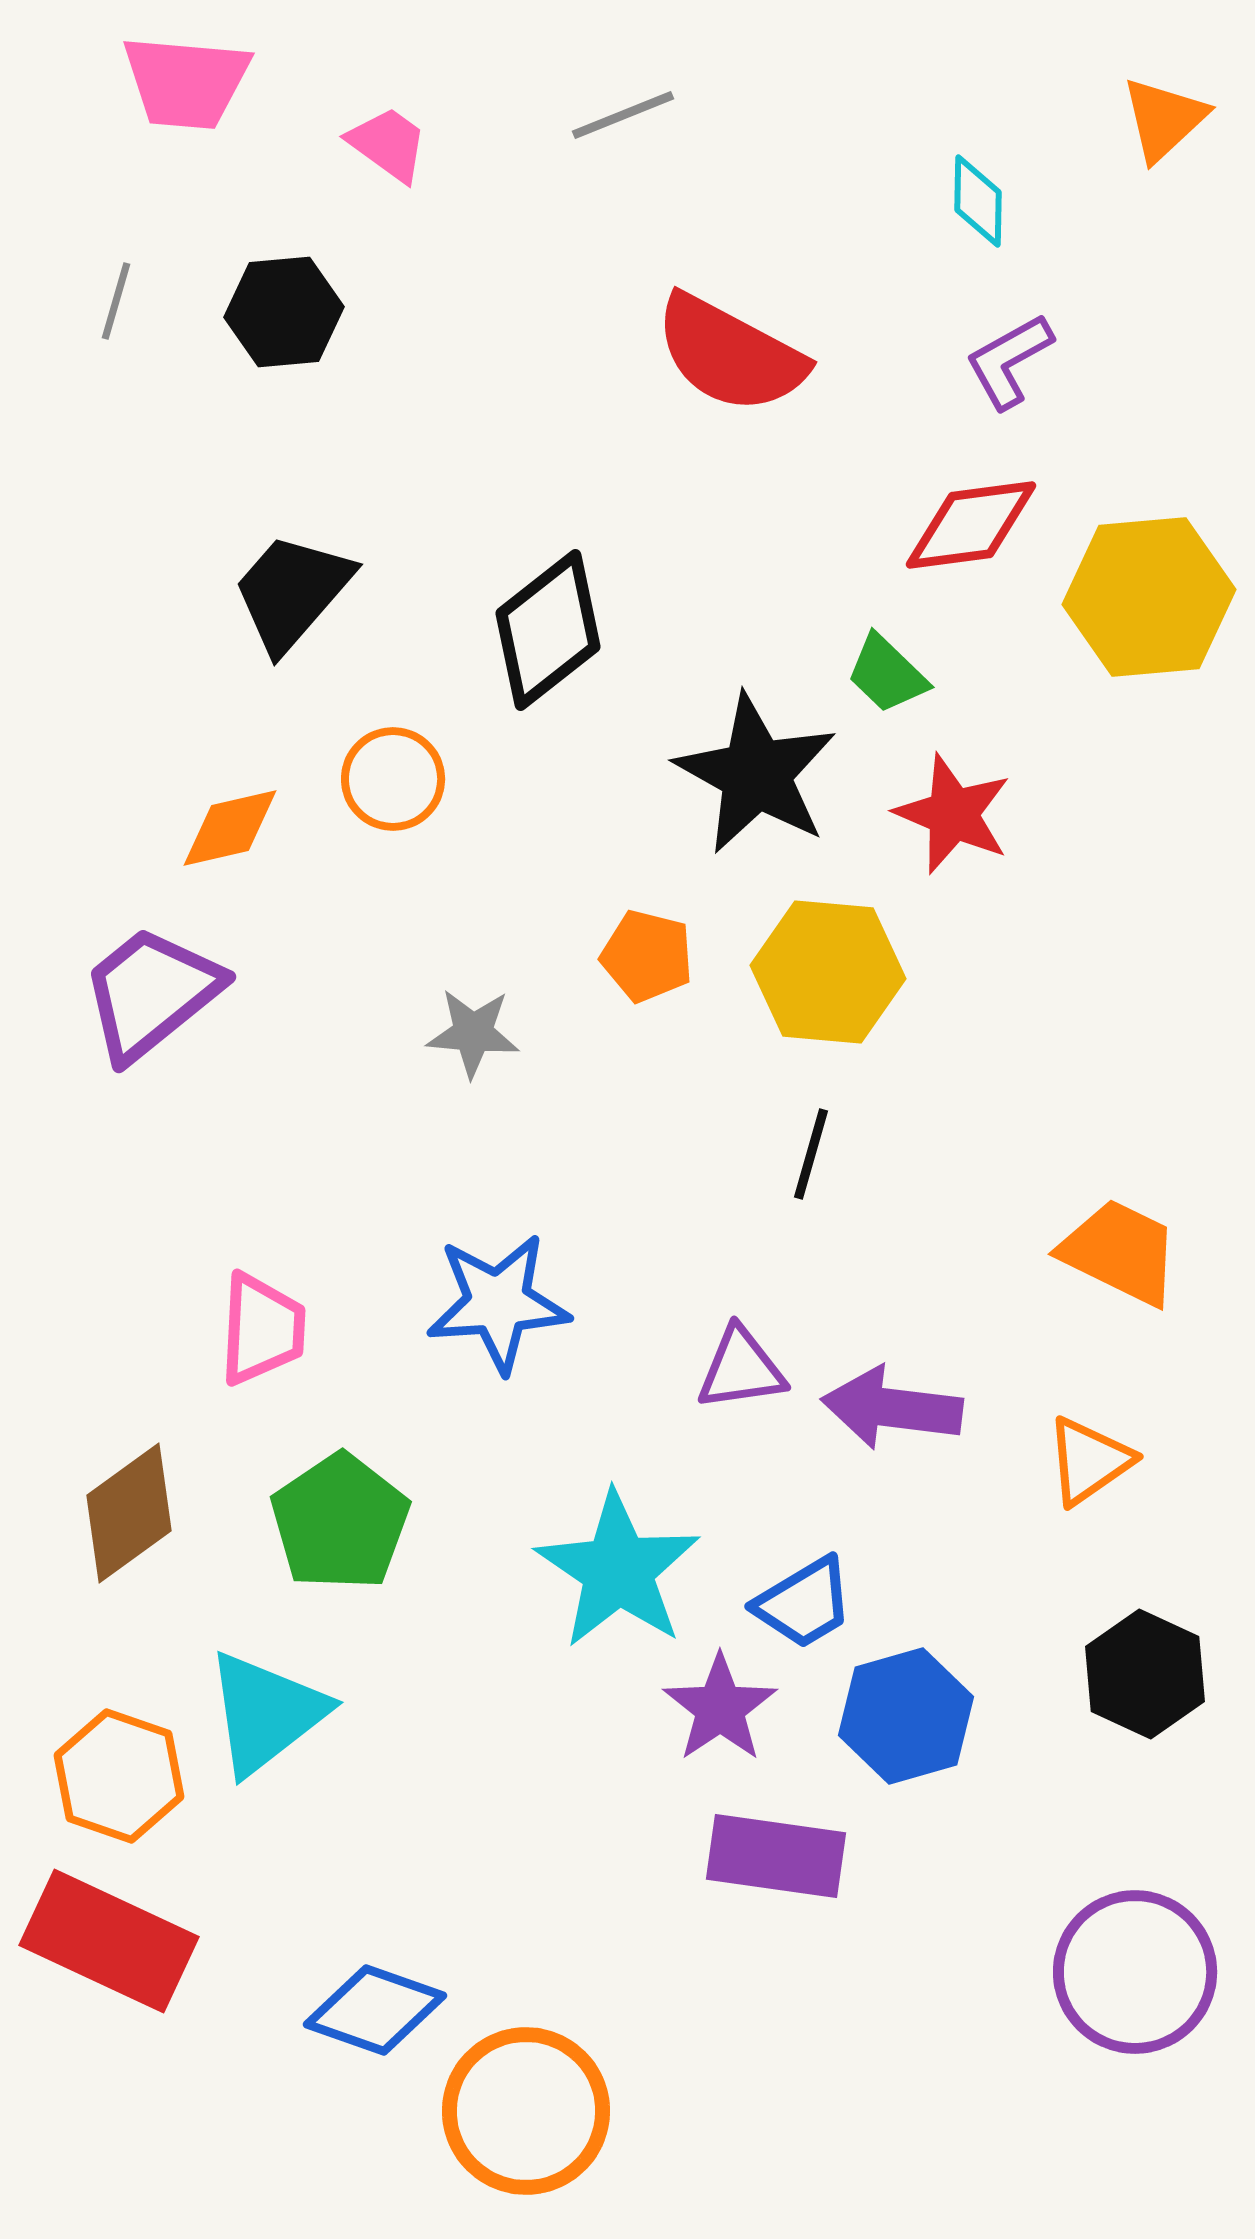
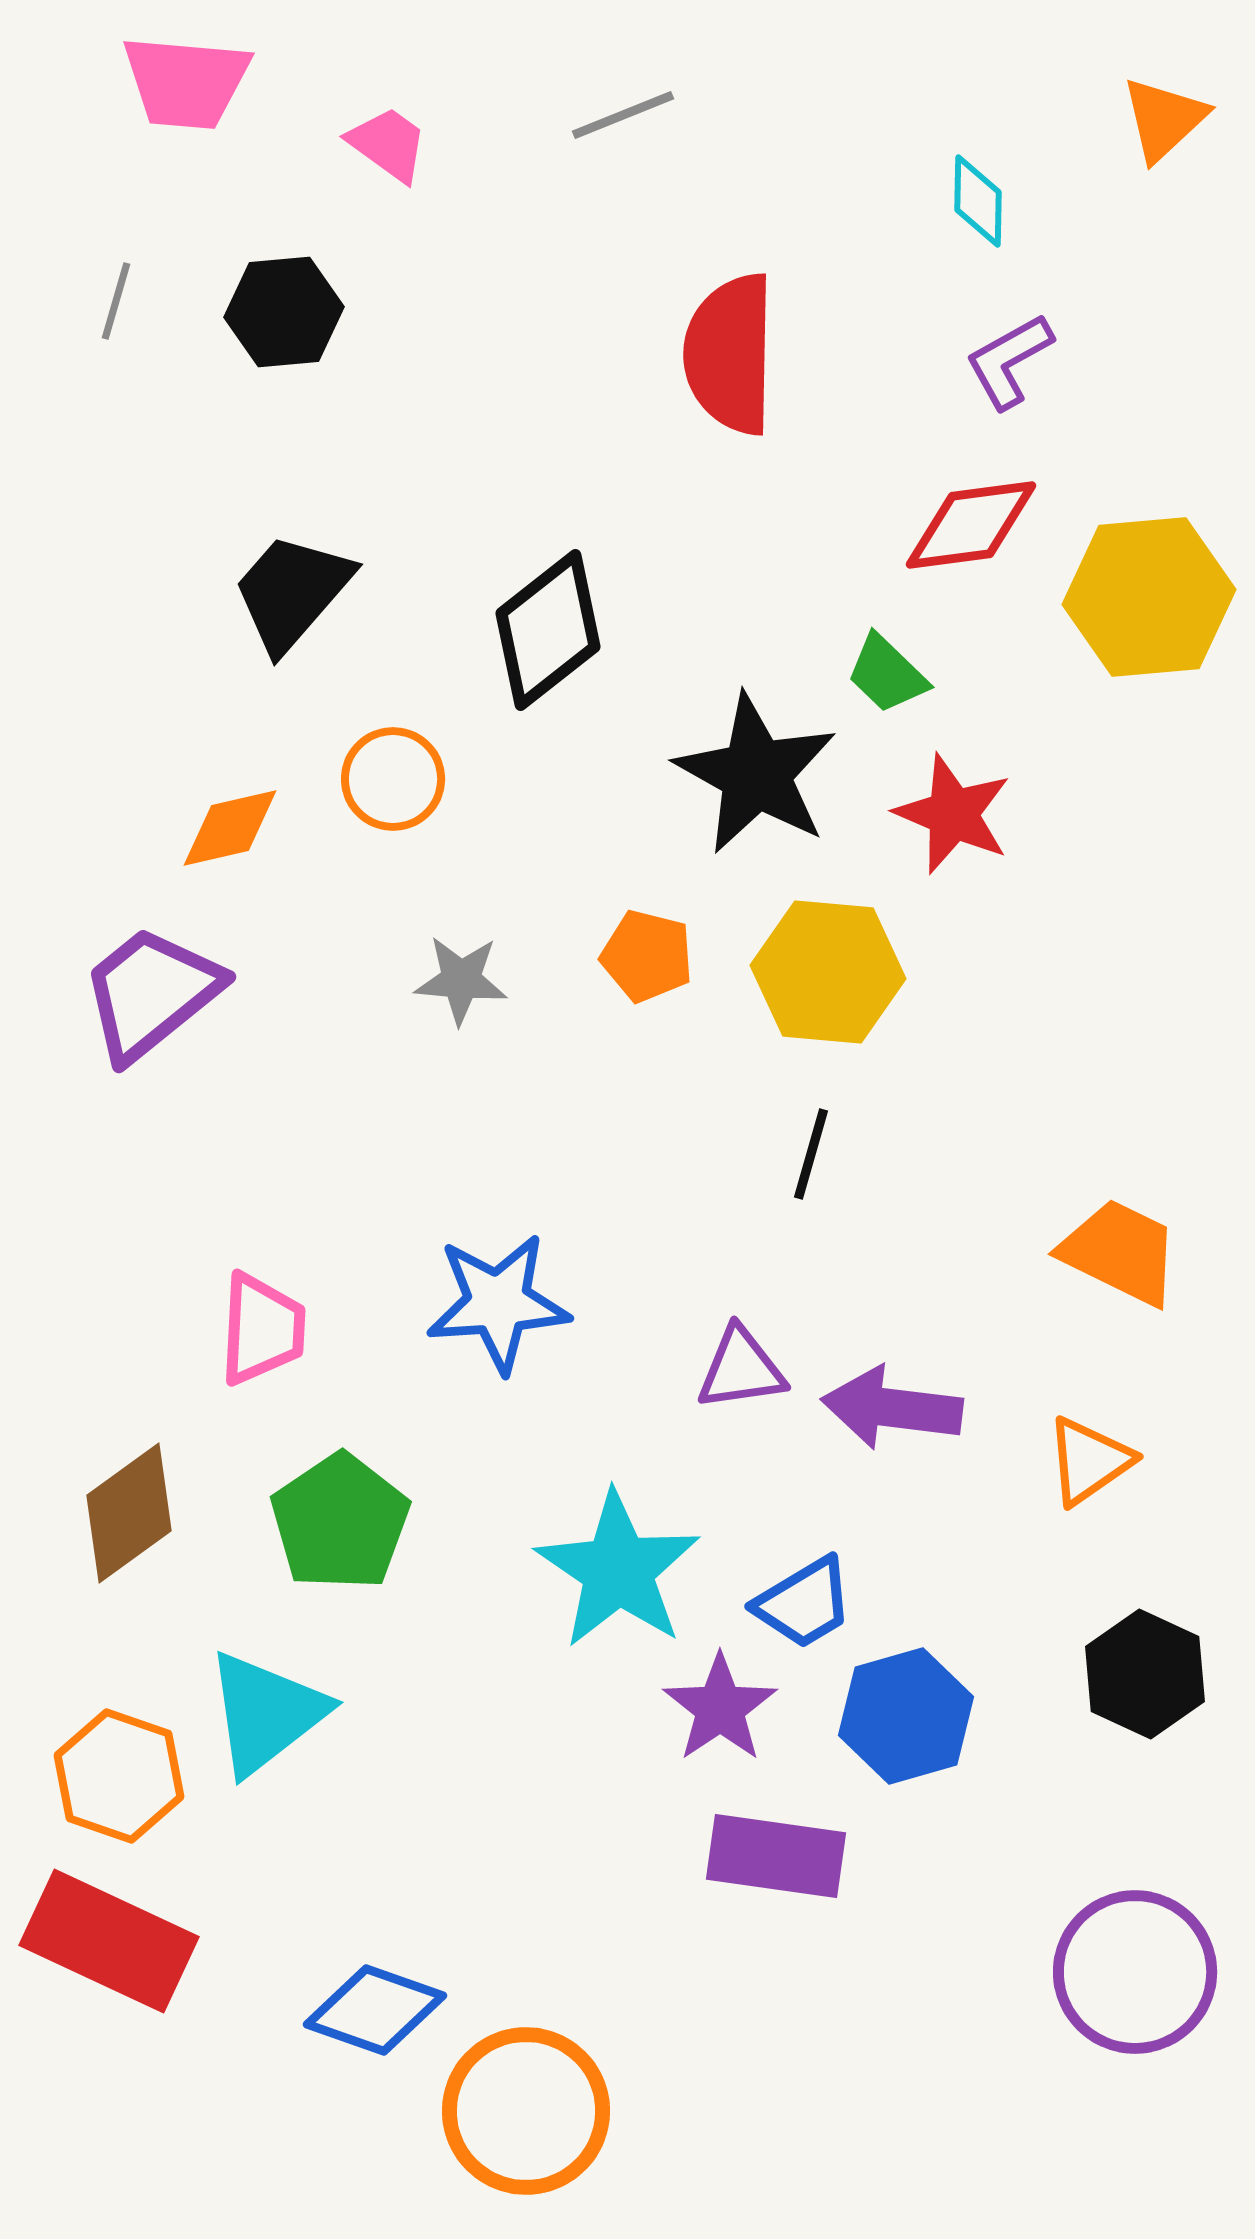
red semicircle at (730, 354): rotated 63 degrees clockwise
gray star at (473, 1033): moved 12 px left, 53 px up
